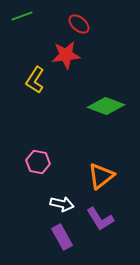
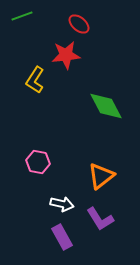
green diamond: rotated 42 degrees clockwise
